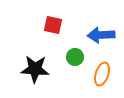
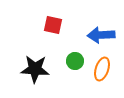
green circle: moved 4 px down
orange ellipse: moved 5 px up
